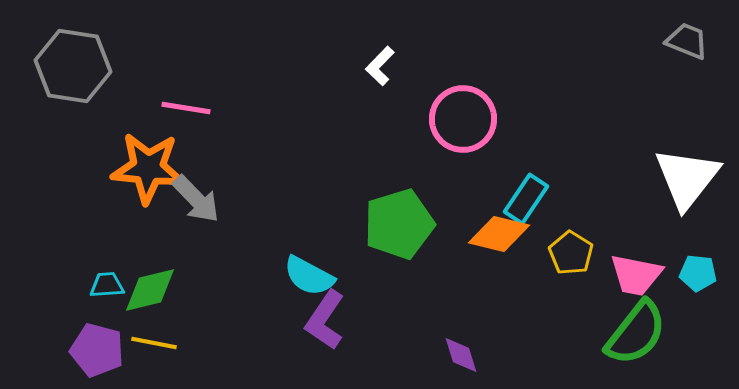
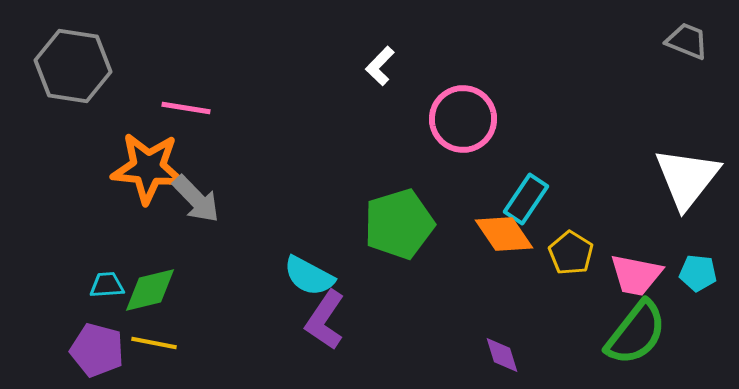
orange diamond: moved 5 px right; rotated 42 degrees clockwise
purple diamond: moved 41 px right
